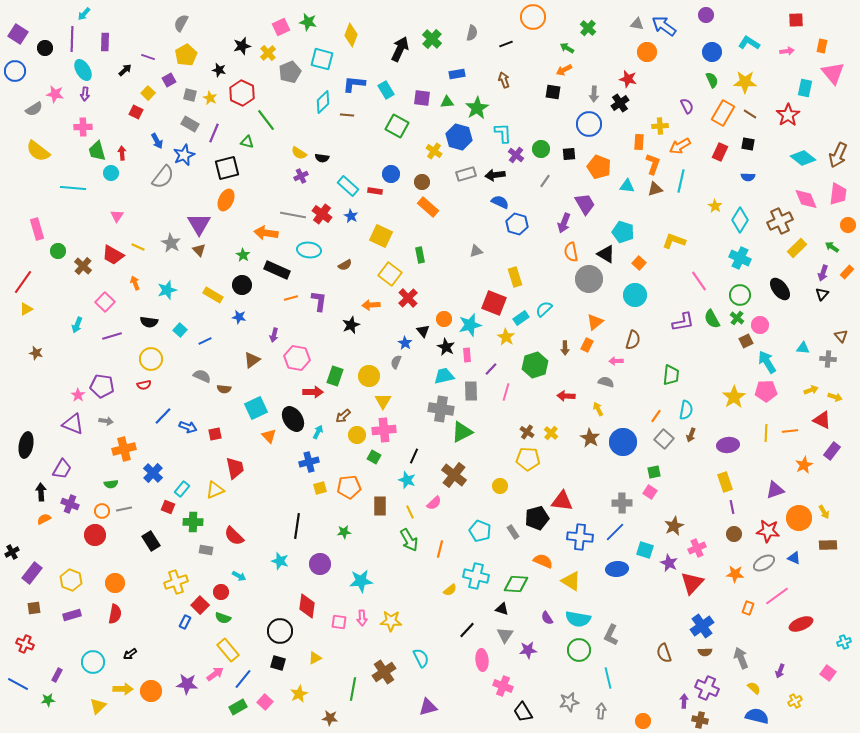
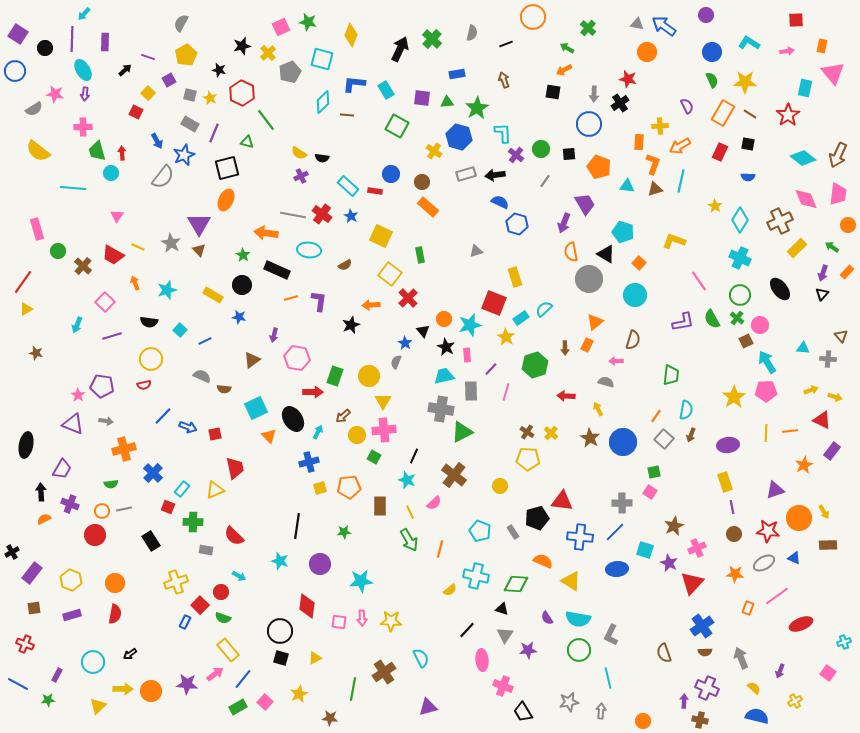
black square at (278, 663): moved 3 px right, 5 px up
